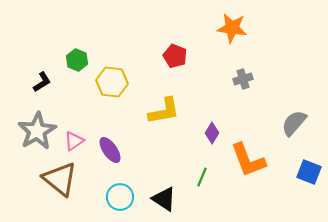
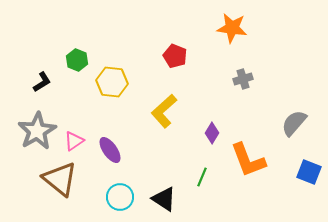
yellow L-shape: rotated 148 degrees clockwise
